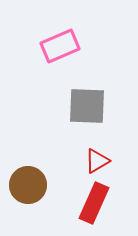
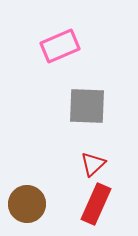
red triangle: moved 4 px left, 3 px down; rotated 12 degrees counterclockwise
brown circle: moved 1 px left, 19 px down
red rectangle: moved 2 px right, 1 px down
